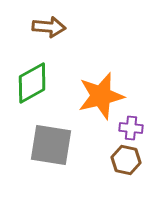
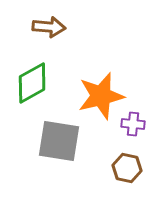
purple cross: moved 2 px right, 4 px up
gray square: moved 8 px right, 4 px up
brown hexagon: moved 1 px right, 8 px down
